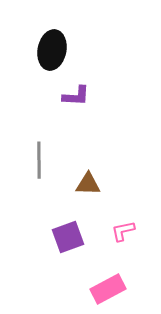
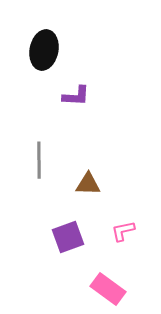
black ellipse: moved 8 px left
pink rectangle: rotated 64 degrees clockwise
